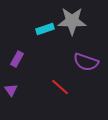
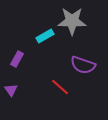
cyan rectangle: moved 7 px down; rotated 12 degrees counterclockwise
purple semicircle: moved 3 px left, 3 px down
